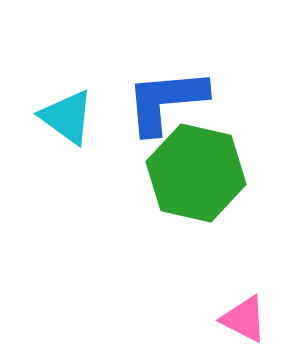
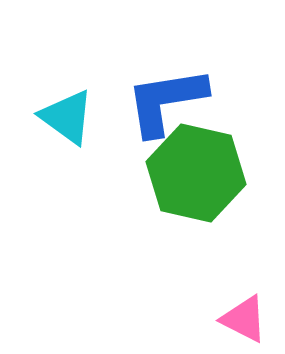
blue L-shape: rotated 4 degrees counterclockwise
